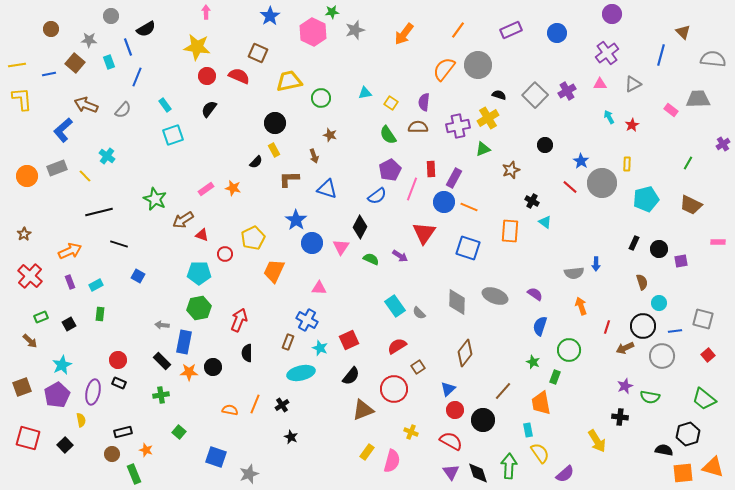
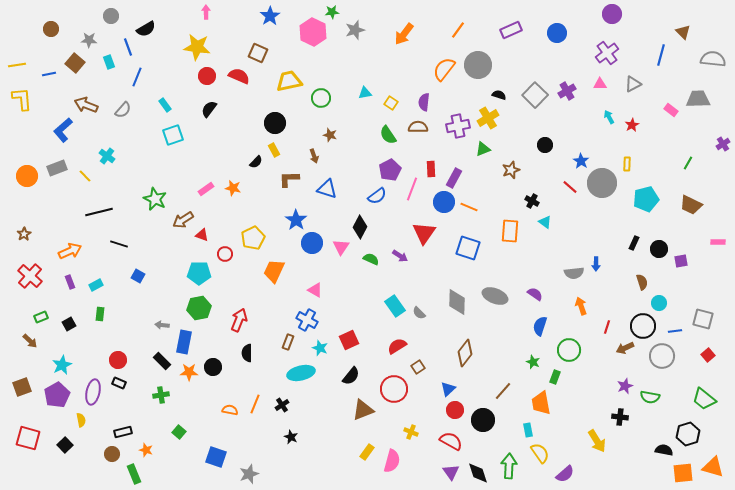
pink triangle at (319, 288): moved 4 px left, 2 px down; rotated 28 degrees clockwise
